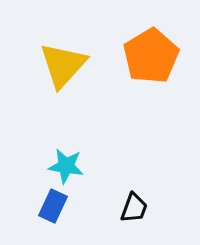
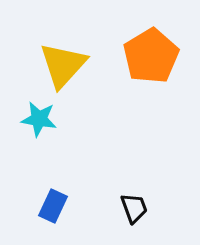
cyan star: moved 27 px left, 47 px up
black trapezoid: rotated 40 degrees counterclockwise
